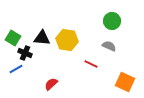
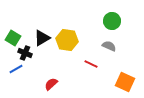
black triangle: rotated 36 degrees counterclockwise
